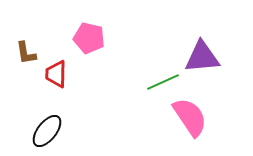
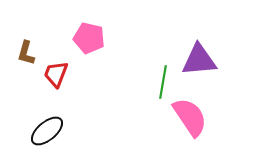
brown L-shape: rotated 25 degrees clockwise
purple triangle: moved 3 px left, 3 px down
red trapezoid: rotated 20 degrees clockwise
green line: rotated 56 degrees counterclockwise
black ellipse: rotated 12 degrees clockwise
